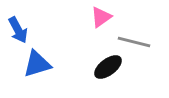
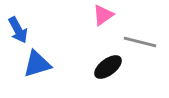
pink triangle: moved 2 px right, 2 px up
gray line: moved 6 px right
